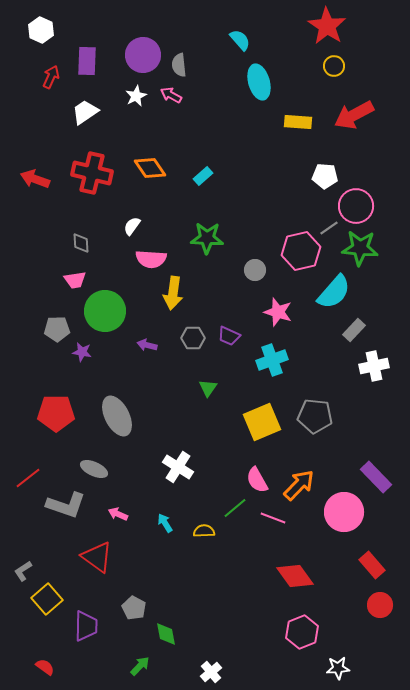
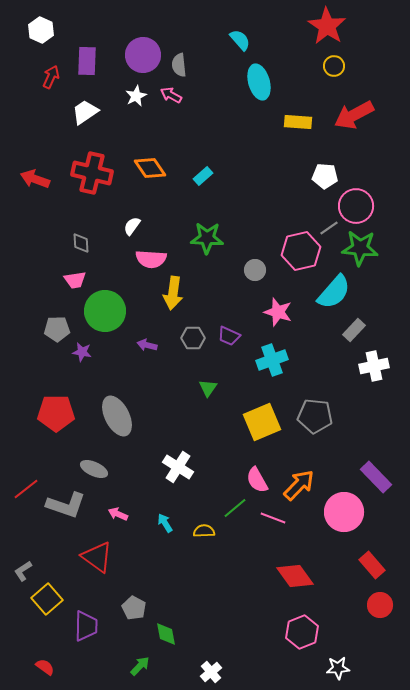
red line at (28, 478): moved 2 px left, 11 px down
